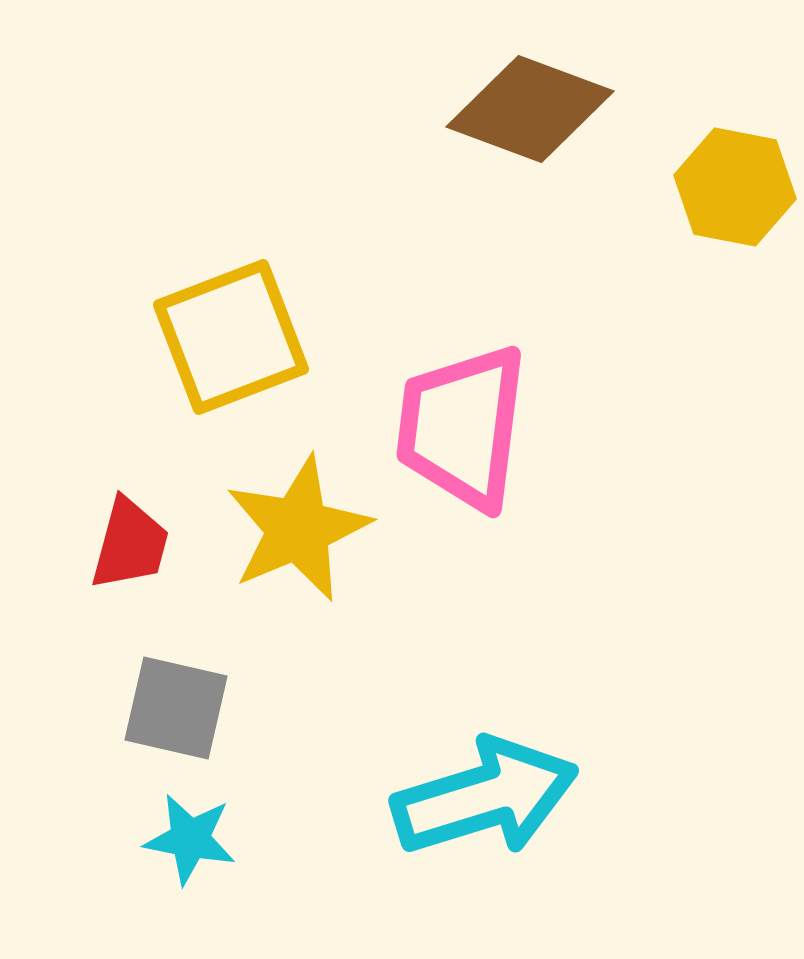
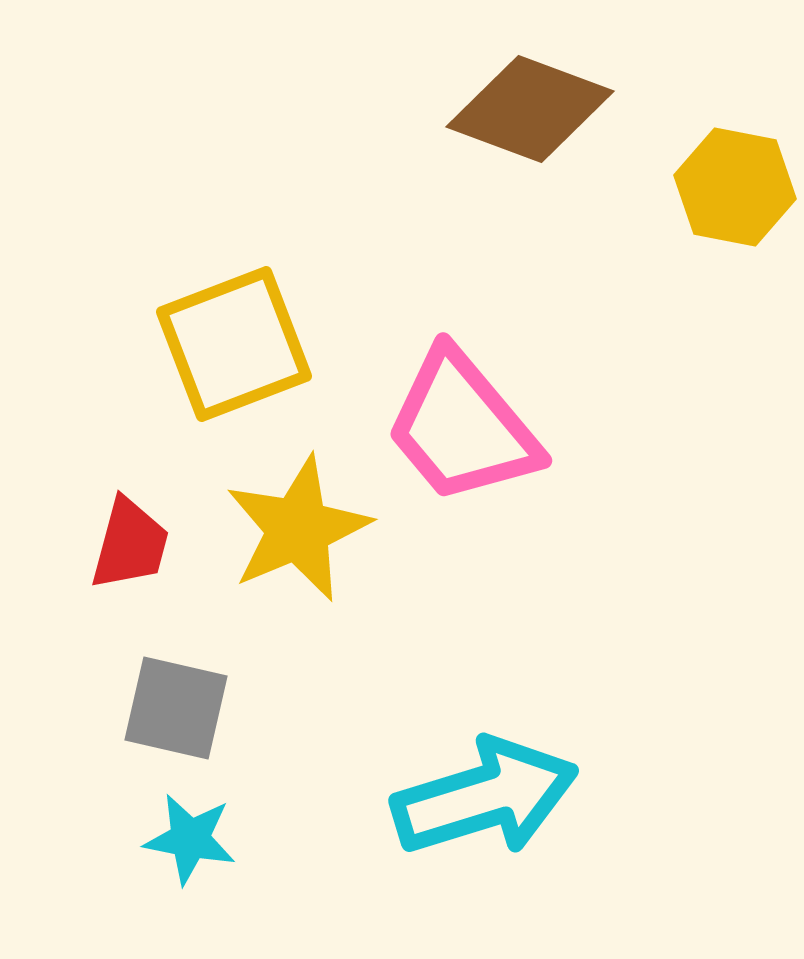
yellow square: moved 3 px right, 7 px down
pink trapezoid: rotated 47 degrees counterclockwise
